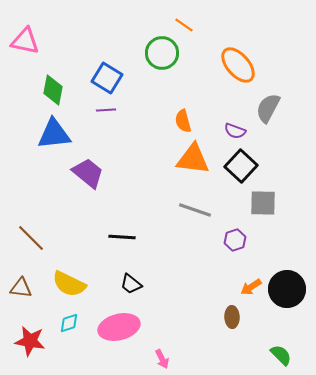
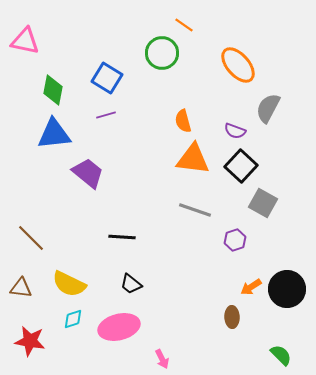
purple line: moved 5 px down; rotated 12 degrees counterclockwise
gray square: rotated 28 degrees clockwise
cyan diamond: moved 4 px right, 4 px up
